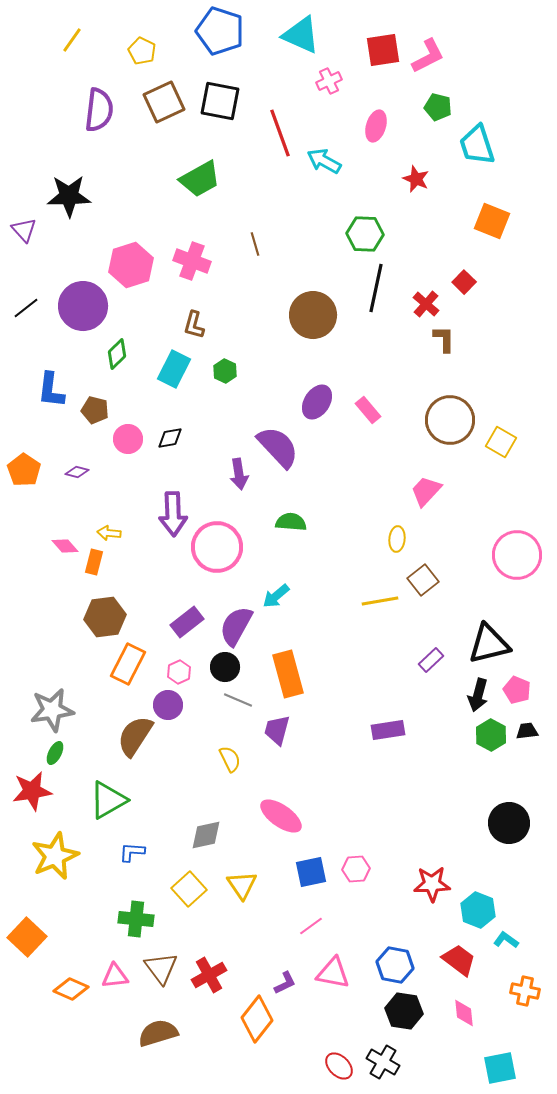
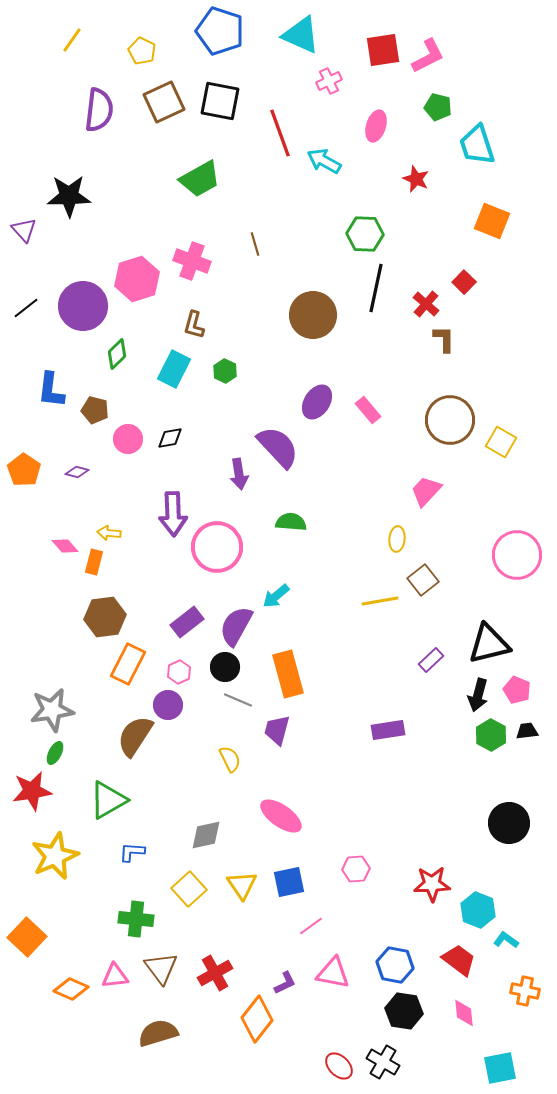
pink hexagon at (131, 265): moved 6 px right, 14 px down
blue square at (311, 872): moved 22 px left, 10 px down
red cross at (209, 975): moved 6 px right, 2 px up
